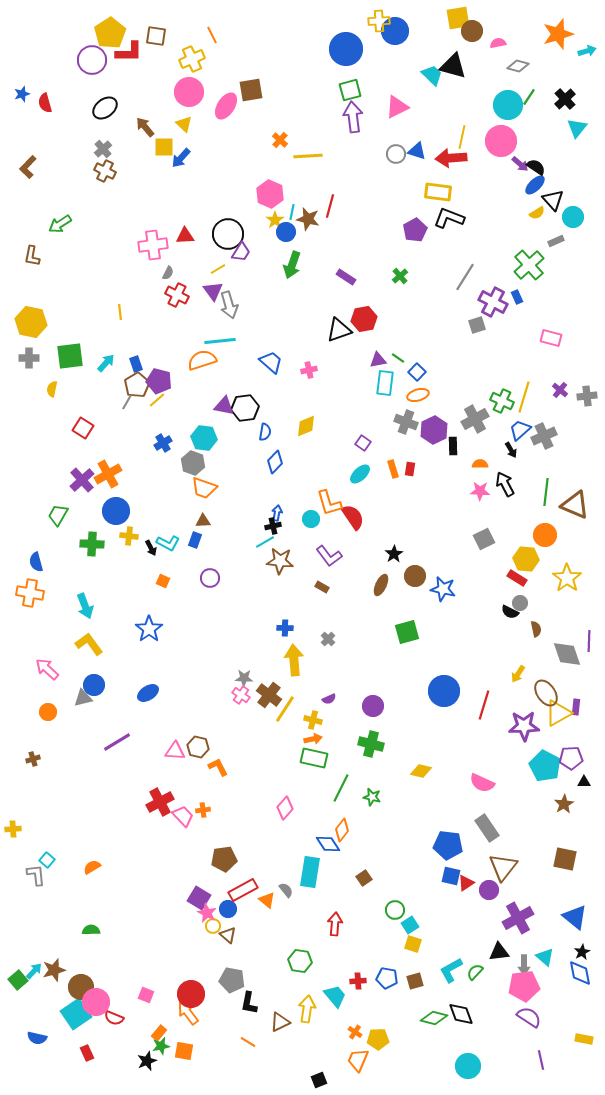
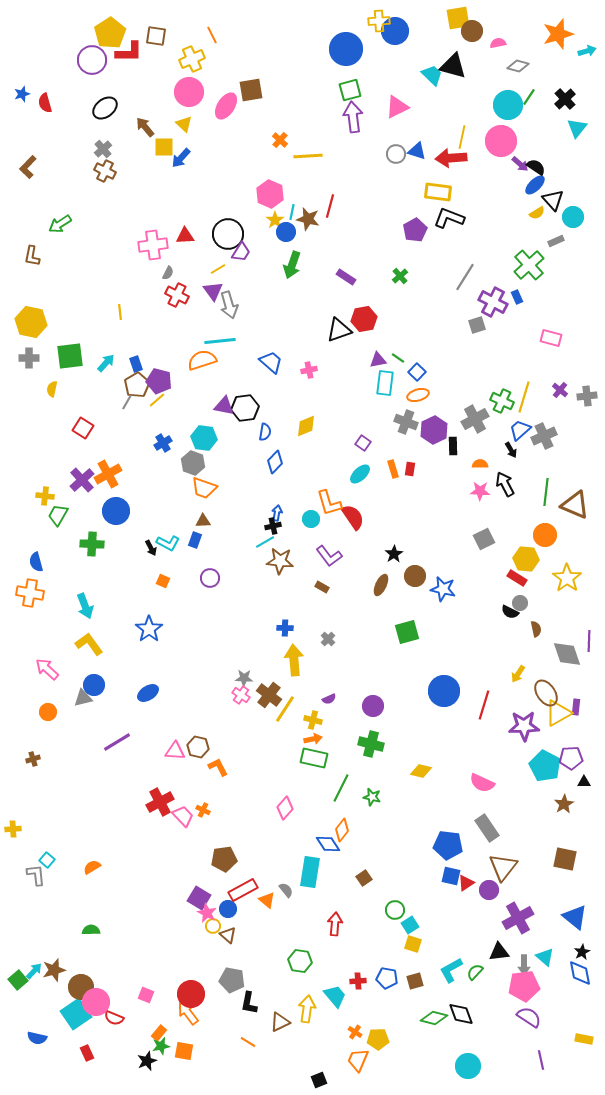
yellow cross at (129, 536): moved 84 px left, 40 px up
orange cross at (203, 810): rotated 32 degrees clockwise
